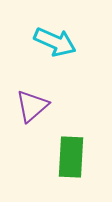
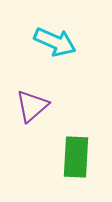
green rectangle: moved 5 px right
